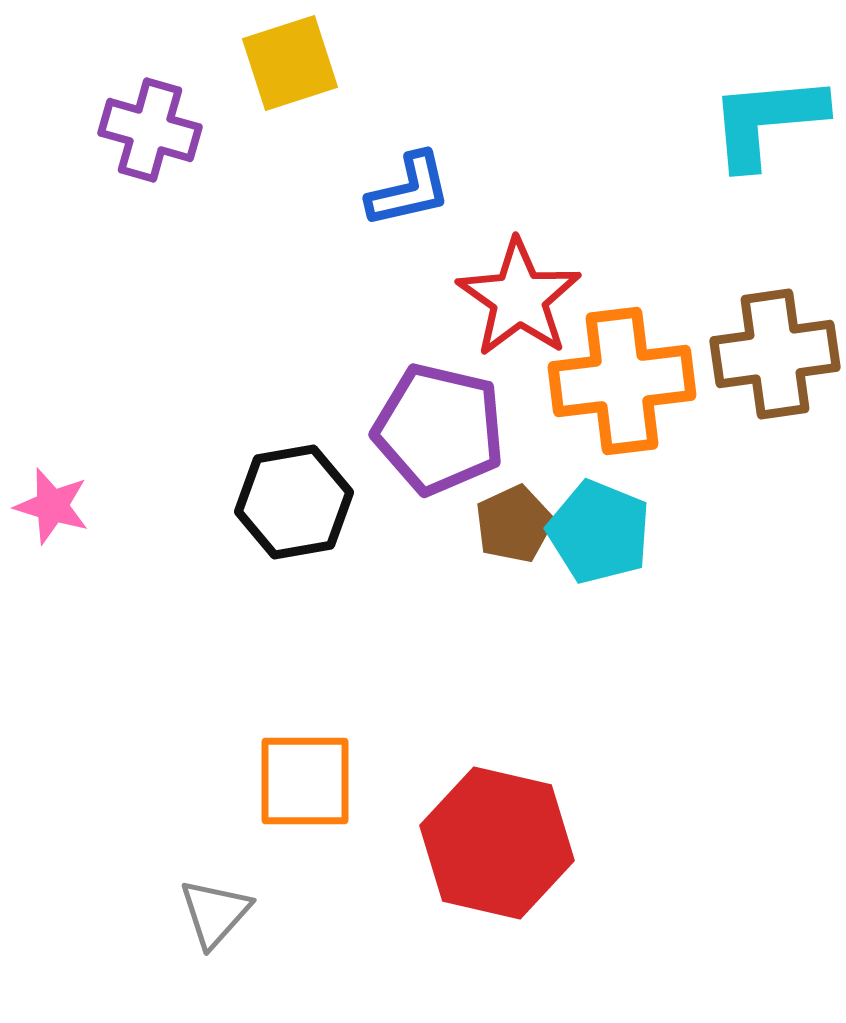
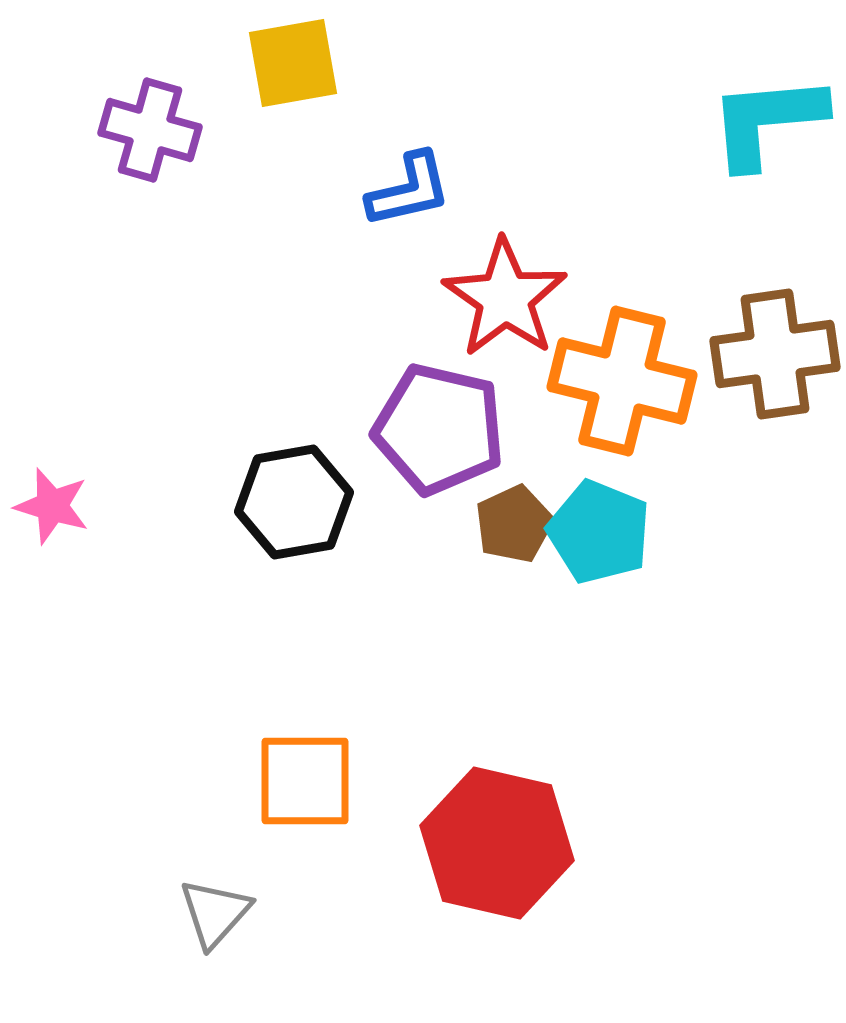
yellow square: moved 3 px right; rotated 8 degrees clockwise
red star: moved 14 px left
orange cross: rotated 21 degrees clockwise
